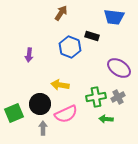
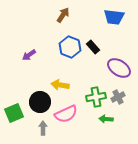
brown arrow: moved 2 px right, 2 px down
black rectangle: moved 1 px right, 11 px down; rotated 32 degrees clockwise
purple arrow: rotated 48 degrees clockwise
black circle: moved 2 px up
